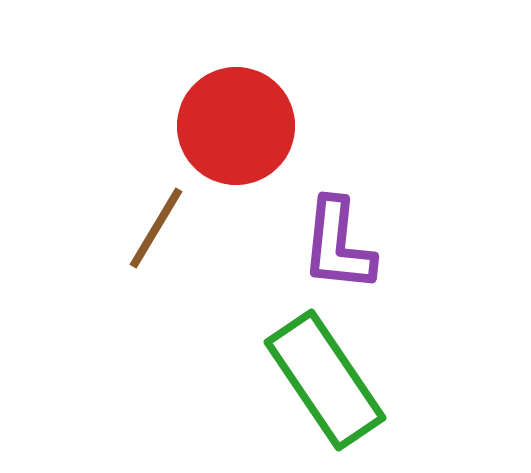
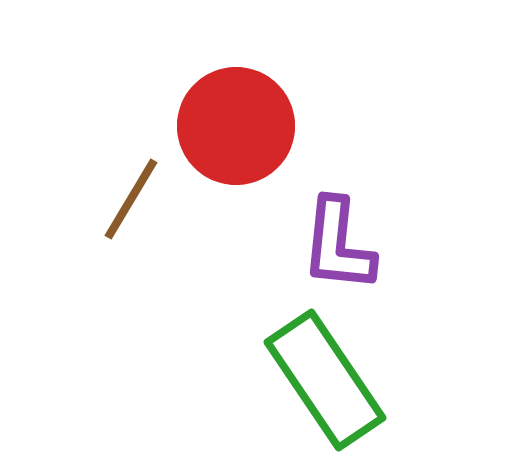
brown line: moved 25 px left, 29 px up
